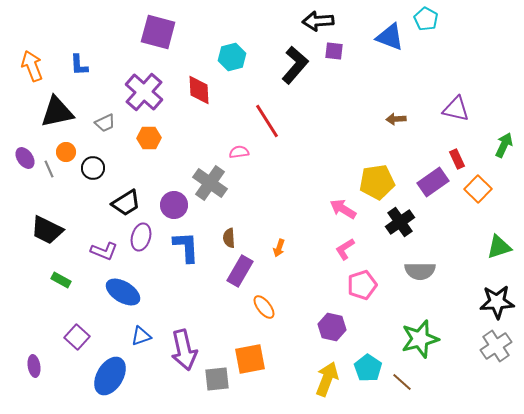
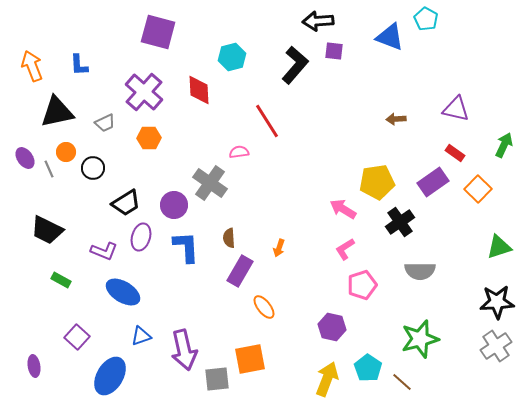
red rectangle at (457, 159): moved 2 px left, 6 px up; rotated 30 degrees counterclockwise
